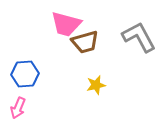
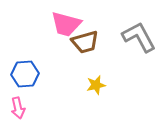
pink arrow: rotated 35 degrees counterclockwise
